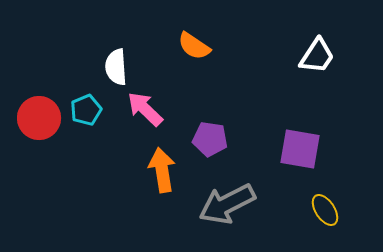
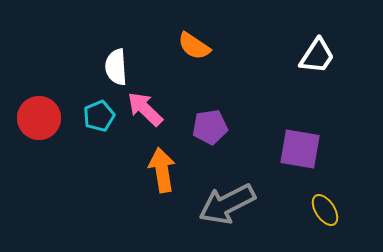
cyan pentagon: moved 13 px right, 6 px down
purple pentagon: moved 12 px up; rotated 16 degrees counterclockwise
